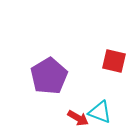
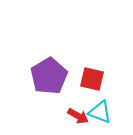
red square: moved 22 px left, 18 px down
red arrow: moved 2 px up
